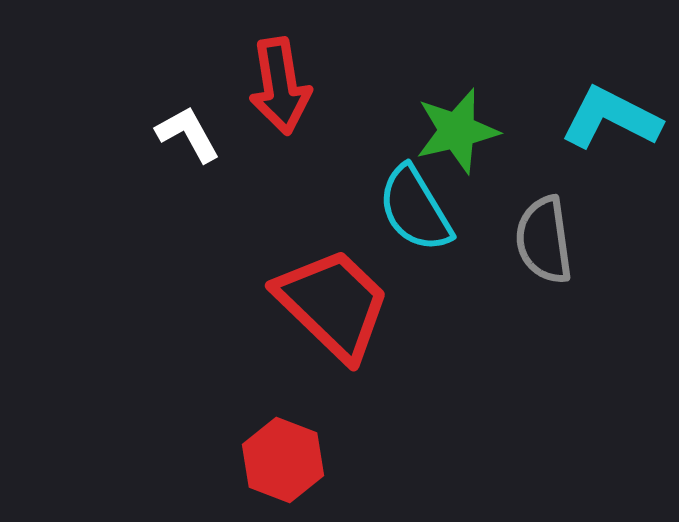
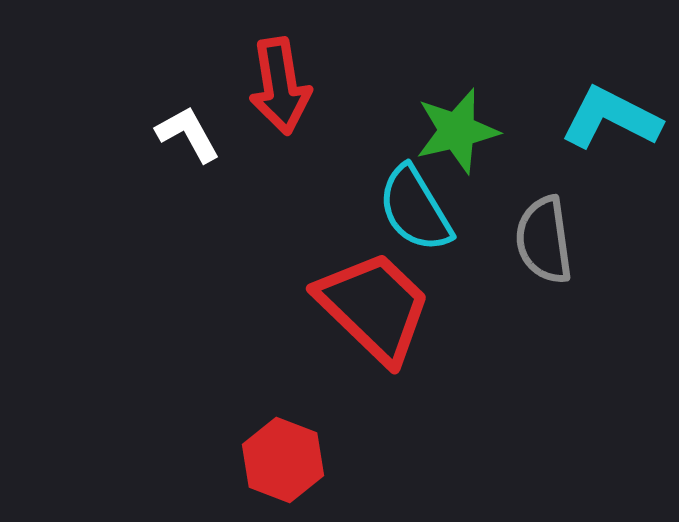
red trapezoid: moved 41 px right, 3 px down
